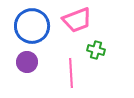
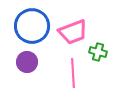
pink trapezoid: moved 4 px left, 12 px down
green cross: moved 2 px right, 2 px down
pink line: moved 2 px right
